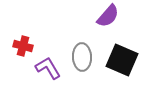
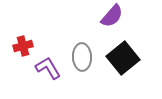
purple semicircle: moved 4 px right
red cross: rotated 30 degrees counterclockwise
black square: moved 1 px right, 2 px up; rotated 28 degrees clockwise
